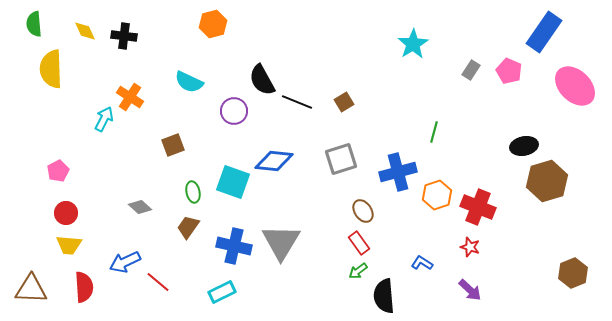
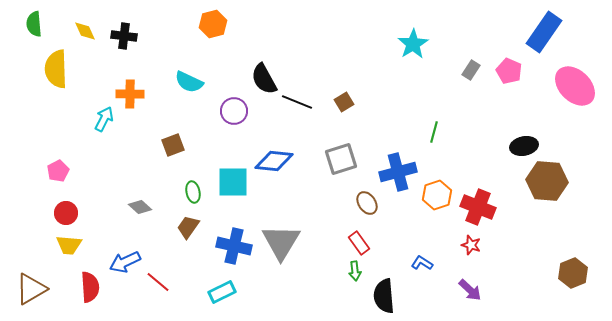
yellow semicircle at (51, 69): moved 5 px right
black semicircle at (262, 80): moved 2 px right, 1 px up
orange cross at (130, 97): moved 3 px up; rotated 32 degrees counterclockwise
brown hexagon at (547, 181): rotated 21 degrees clockwise
cyan square at (233, 182): rotated 20 degrees counterclockwise
brown ellipse at (363, 211): moved 4 px right, 8 px up
red star at (470, 247): moved 1 px right, 2 px up
green arrow at (358, 271): moved 3 px left; rotated 60 degrees counterclockwise
red semicircle at (84, 287): moved 6 px right
brown triangle at (31, 289): rotated 32 degrees counterclockwise
